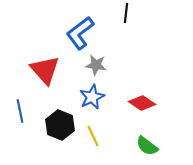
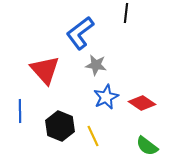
blue star: moved 14 px right
blue line: rotated 10 degrees clockwise
black hexagon: moved 1 px down
